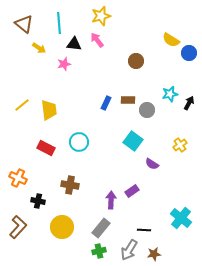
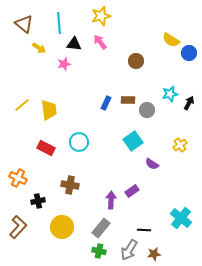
pink arrow: moved 3 px right, 2 px down
cyan square: rotated 18 degrees clockwise
black cross: rotated 24 degrees counterclockwise
green cross: rotated 24 degrees clockwise
